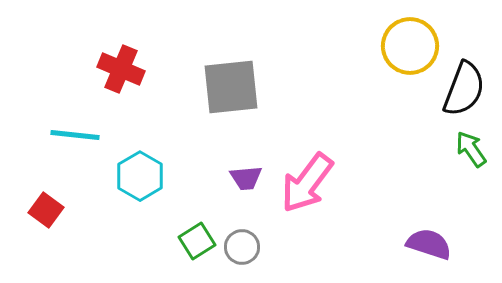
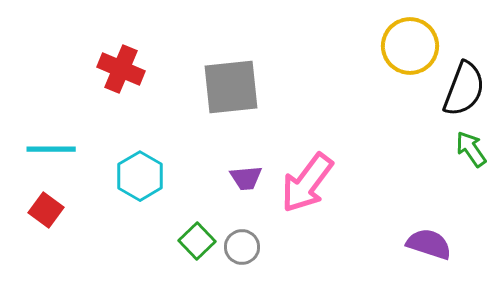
cyan line: moved 24 px left, 14 px down; rotated 6 degrees counterclockwise
green square: rotated 12 degrees counterclockwise
